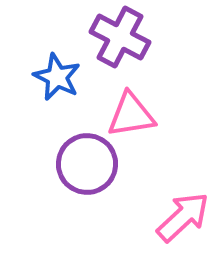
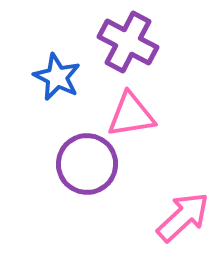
purple cross: moved 8 px right, 5 px down
